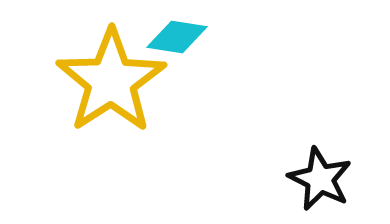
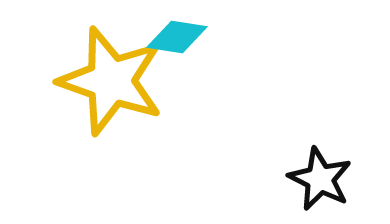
yellow star: rotated 20 degrees counterclockwise
